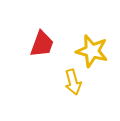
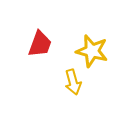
red trapezoid: moved 2 px left
